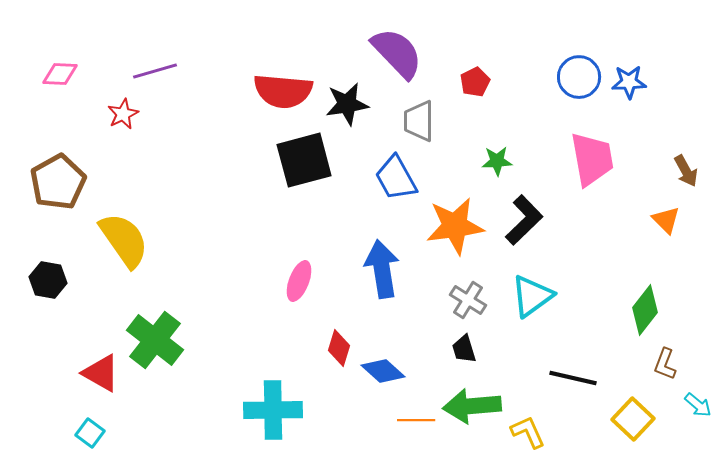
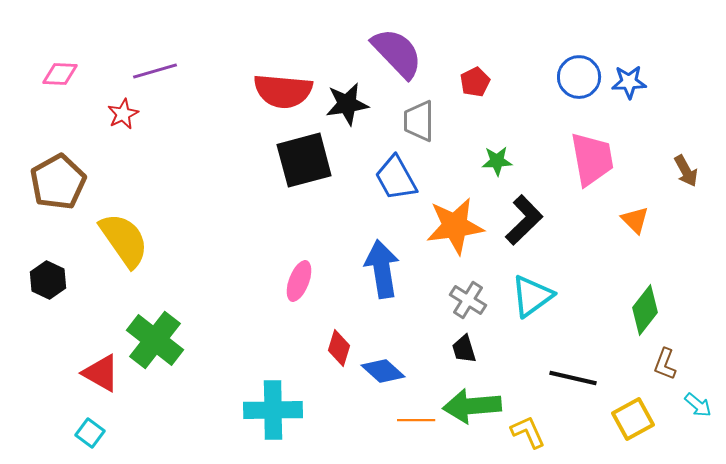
orange triangle: moved 31 px left
black hexagon: rotated 15 degrees clockwise
yellow square: rotated 18 degrees clockwise
